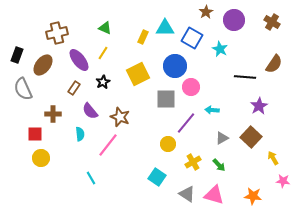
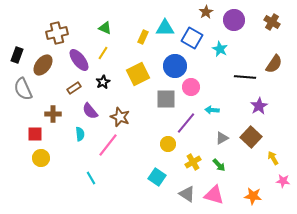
brown rectangle at (74, 88): rotated 24 degrees clockwise
